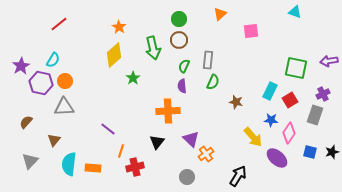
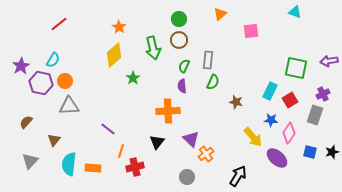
gray triangle at (64, 107): moved 5 px right, 1 px up
